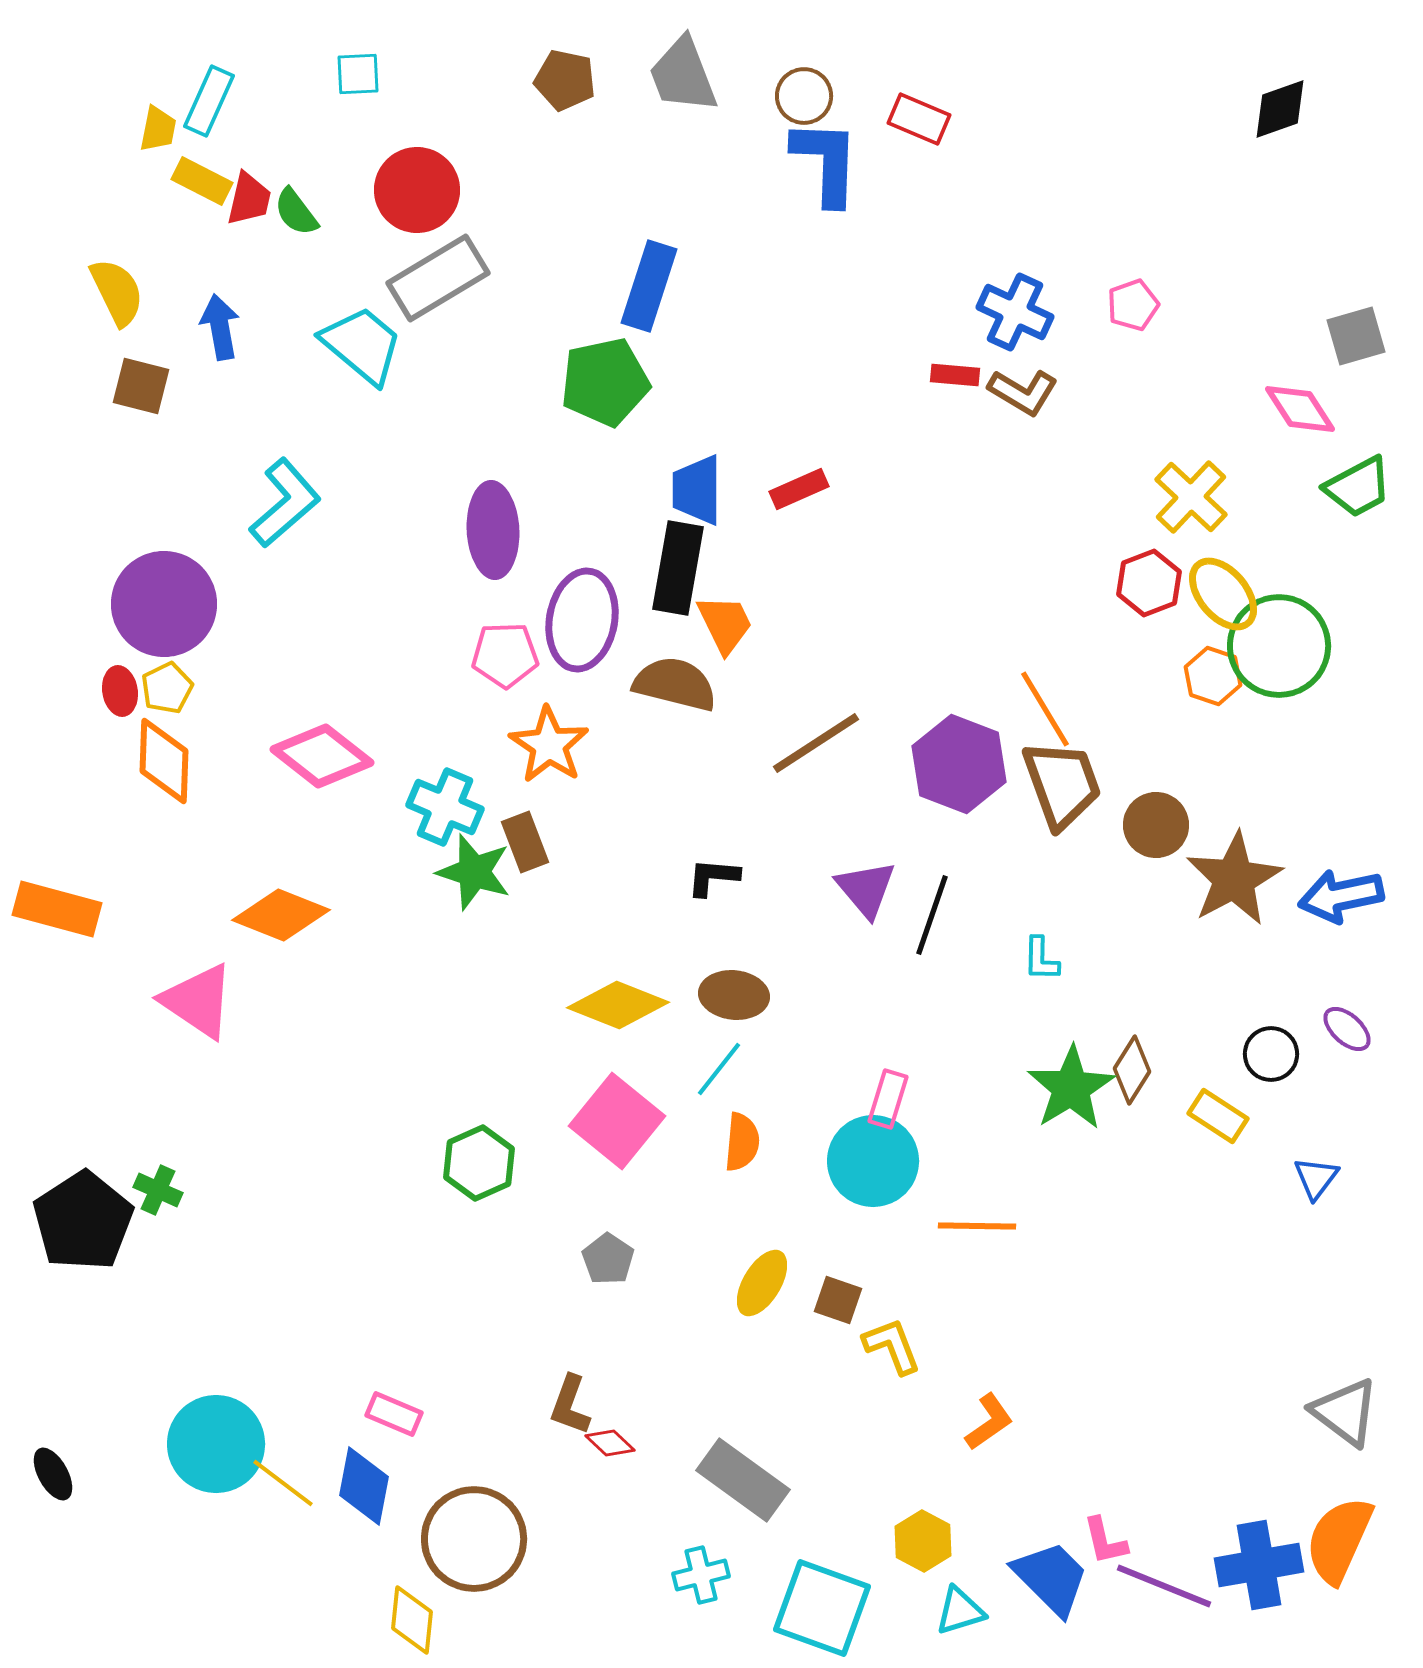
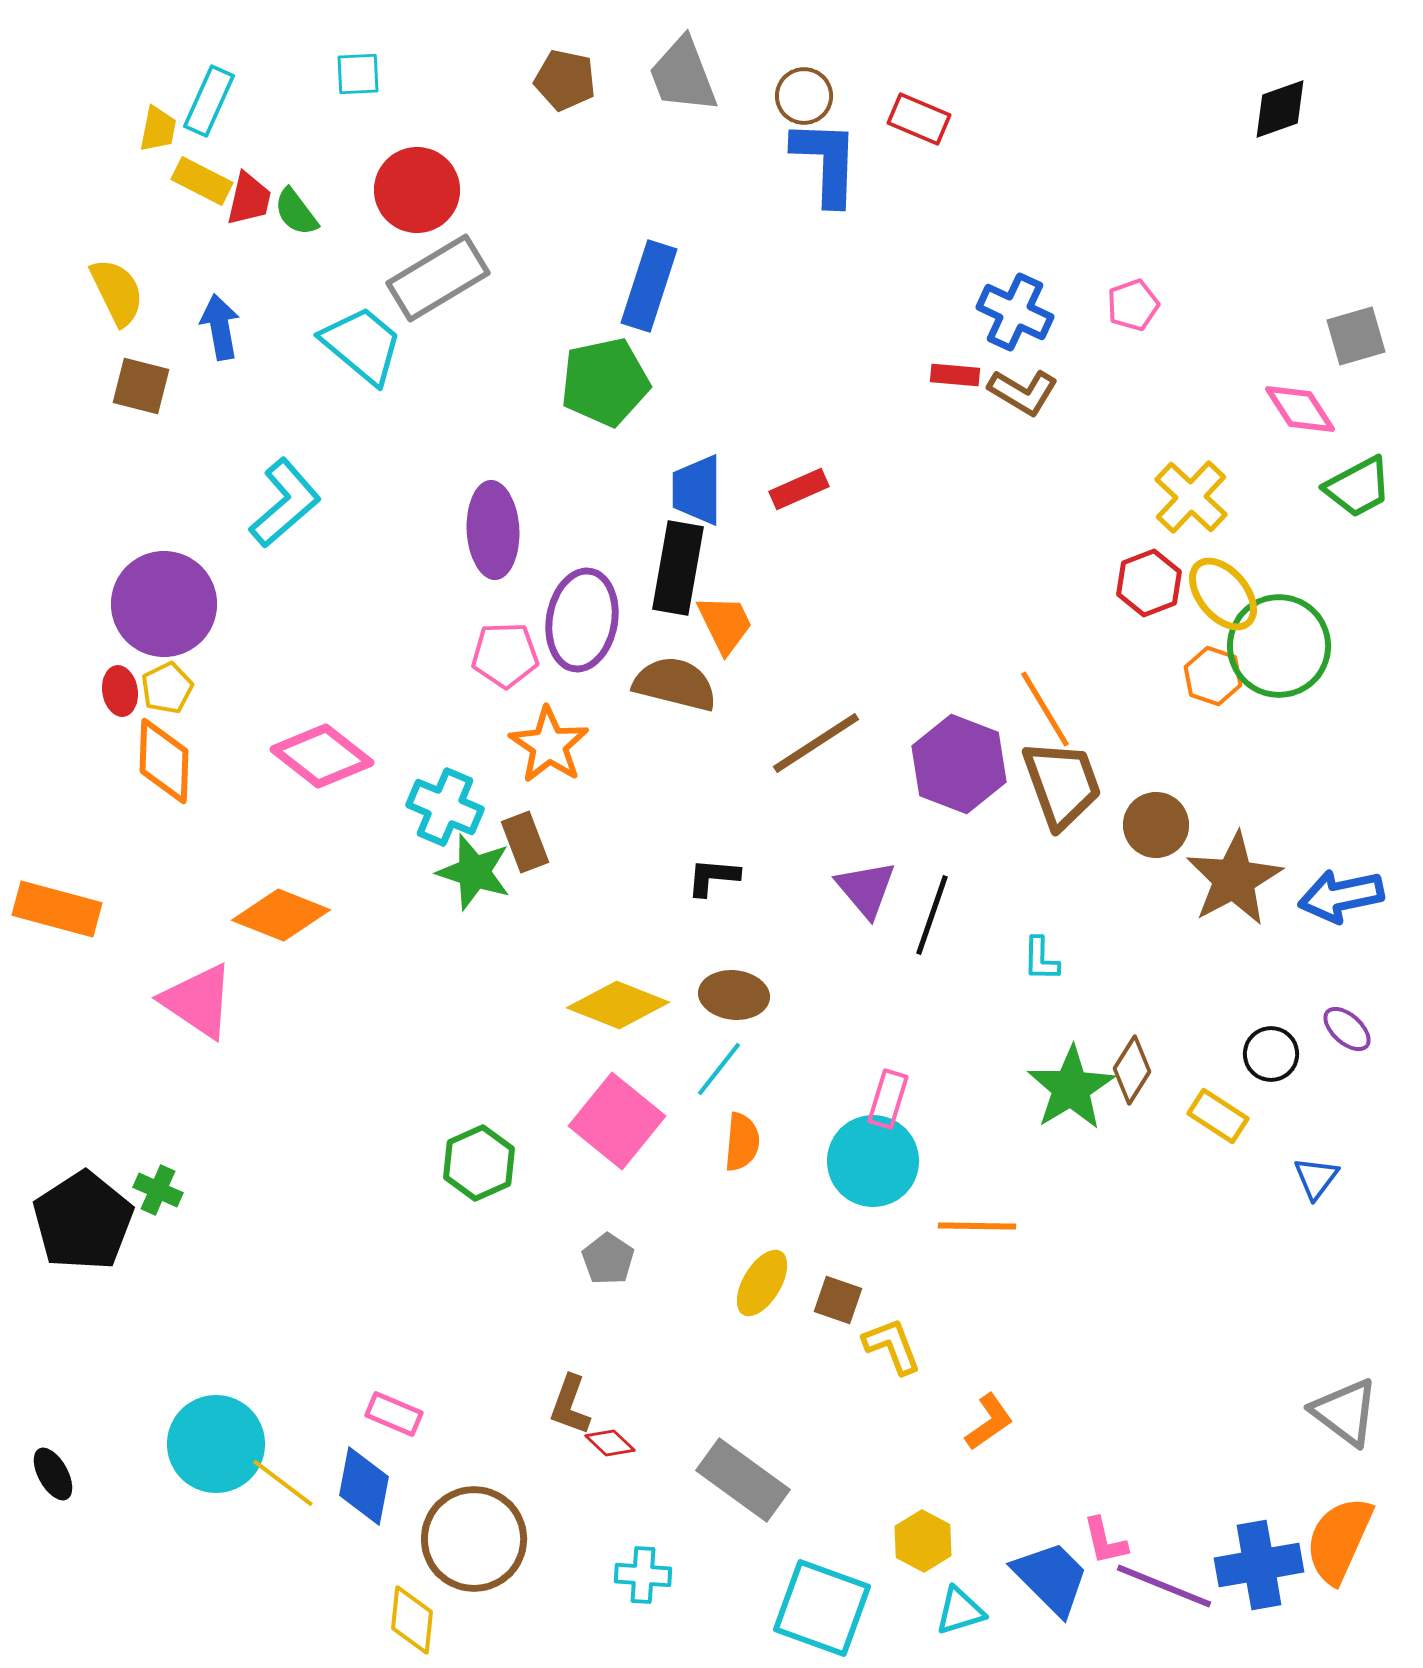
cyan cross at (701, 1575): moved 58 px left; rotated 18 degrees clockwise
